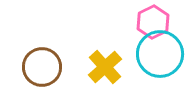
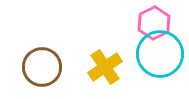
pink hexagon: moved 1 px right, 1 px down
yellow cross: rotated 8 degrees clockwise
